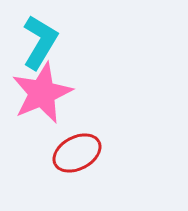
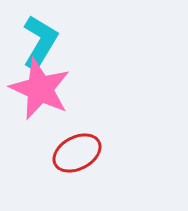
pink star: moved 2 px left, 4 px up; rotated 24 degrees counterclockwise
